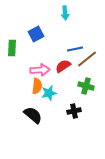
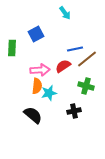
cyan arrow: rotated 32 degrees counterclockwise
